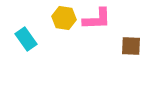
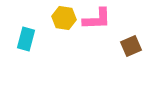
cyan rectangle: rotated 50 degrees clockwise
brown square: rotated 25 degrees counterclockwise
